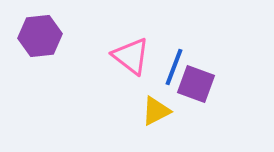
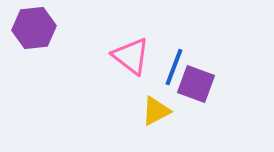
purple hexagon: moved 6 px left, 8 px up
